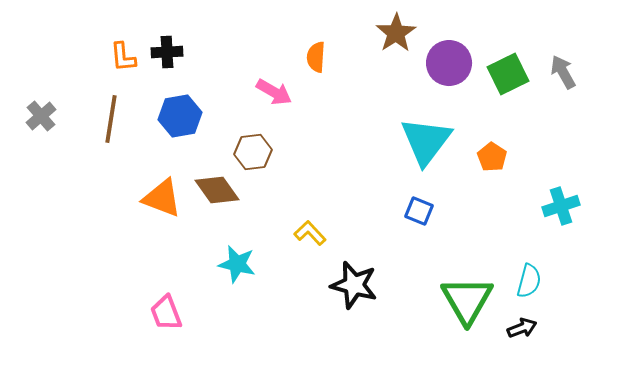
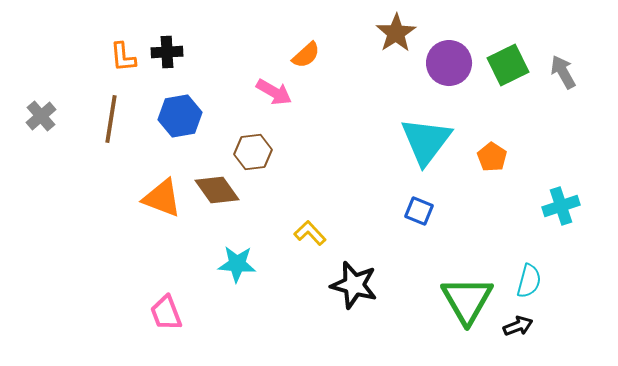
orange semicircle: moved 10 px left, 2 px up; rotated 136 degrees counterclockwise
green square: moved 9 px up
cyan star: rotated 9 degrees counterclockwise
black arrow: moved 4 px left, 2 px up
